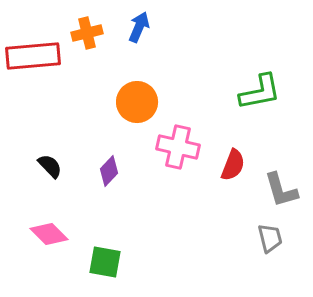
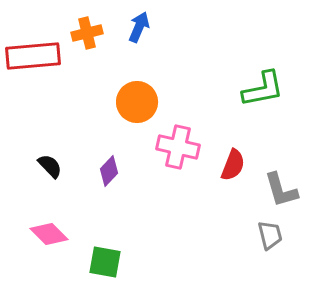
green L-shape: moved 3 px right, 3 px up
gray trapezoid: moved 3 px up
